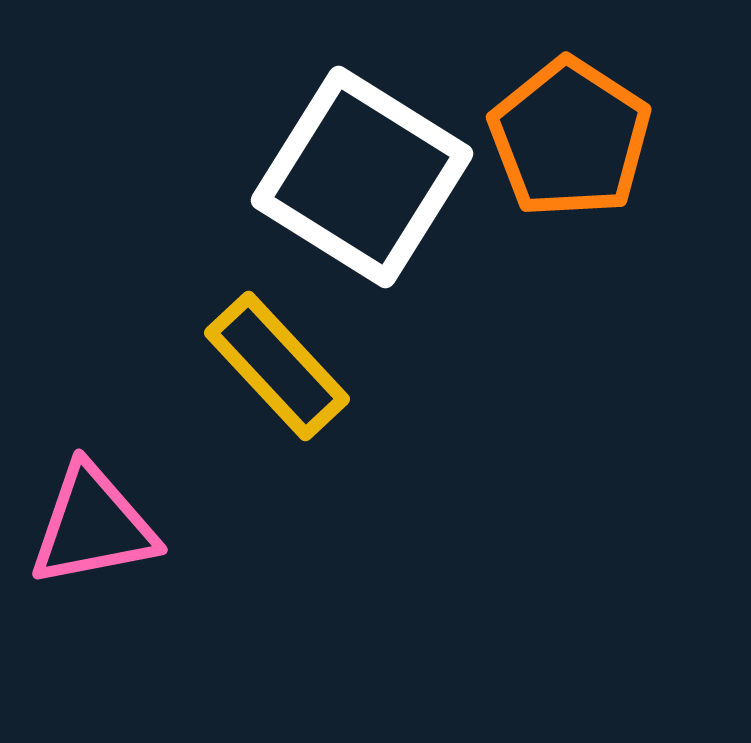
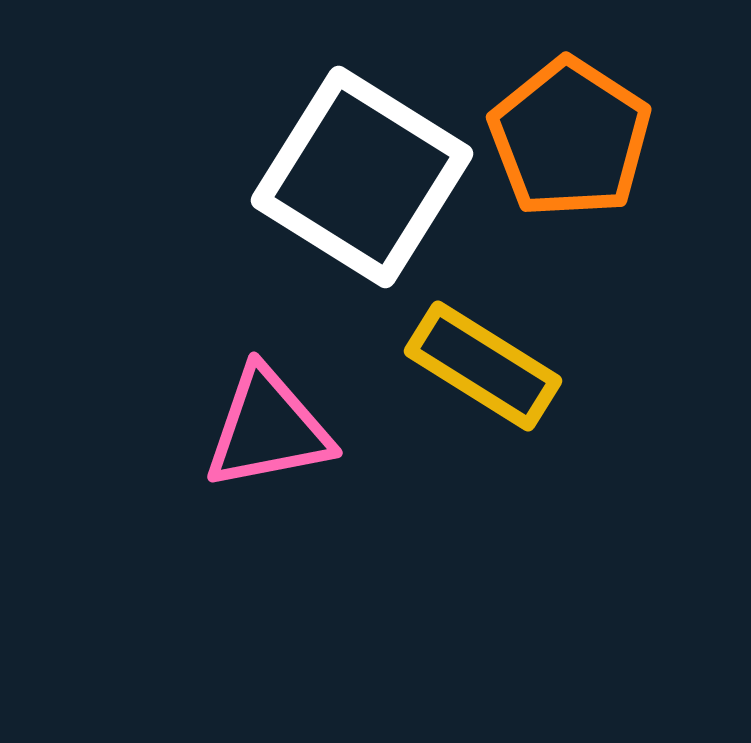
yellow rectangle: moved 206 px right; rotated 15 degrees counterclockwise
pink triangle: moved 175 px right, 97 px up
